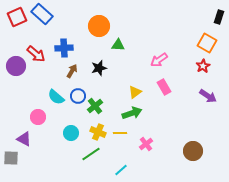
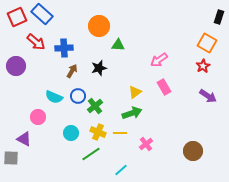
red arrow: moved 12 px up
cyan semicircle: moved 2 px left; rotated 18 degrees counterclockwise
